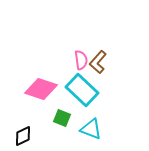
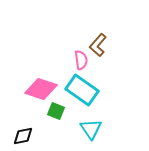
brown L-shape: moved 17 px up
cyan rectangle: rotated 8 degrees counterclockwise
green square: moved 6 px left, 7 px up
cyan triangle: rotated 35 degrees clockwise
black diamond: rotated 15 degrees clockwise
